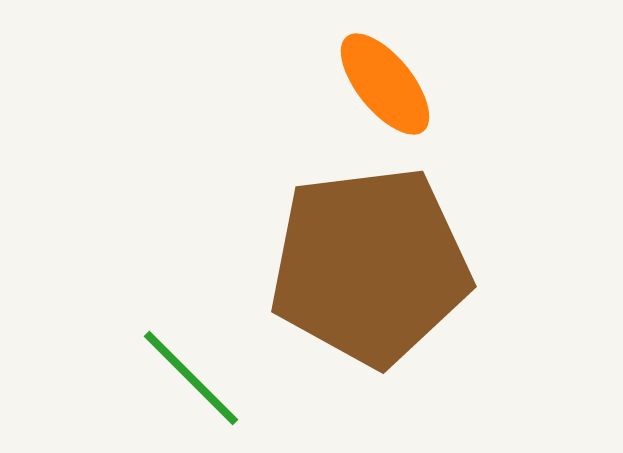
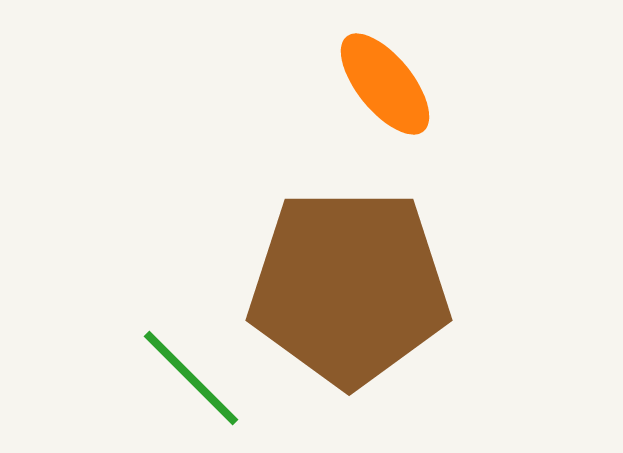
brown pentagon: moved 21 px left, 21 px down; rotated 7 degrees clockwise
